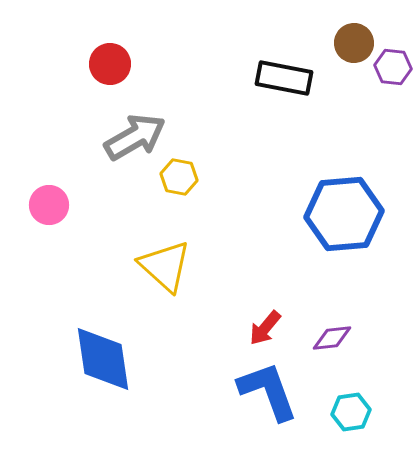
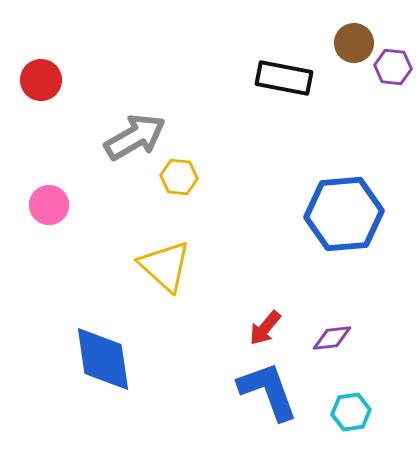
red circle: moved 69 px left, 16 px down
yellow hexagon: rotated 6 degrees counterclockwise
